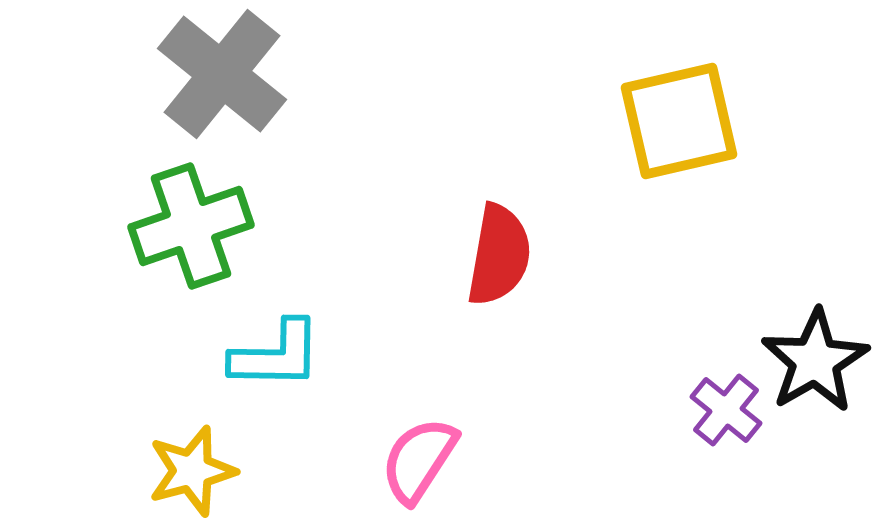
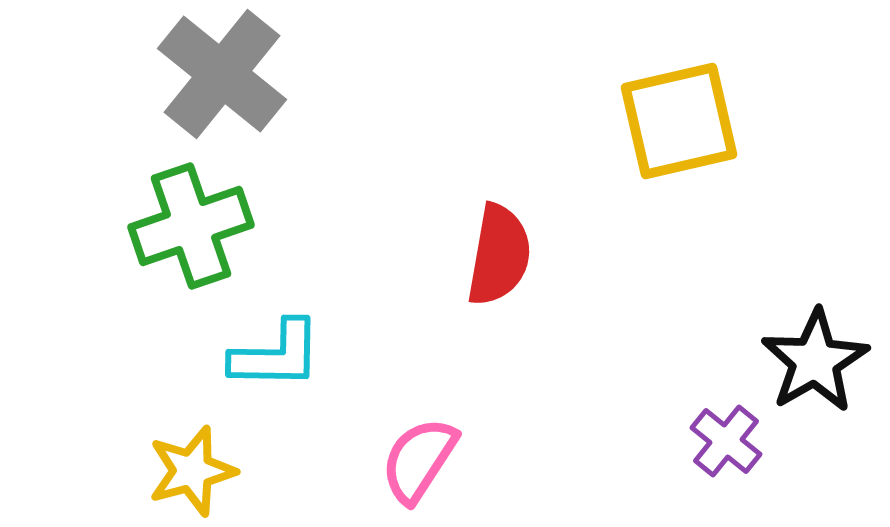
purple cross: moved 31 px down
